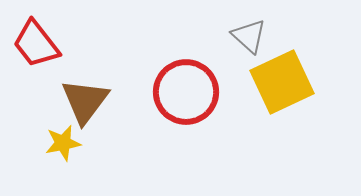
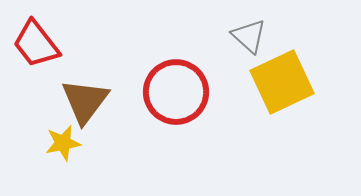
red circle: moved 10 px left
